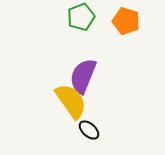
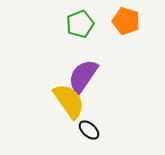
green pentagon: moved 1 px left, 7 px down
purple semicircle: rotated 12 degrees clockwise
yellow semicircle: moved 2 px left
